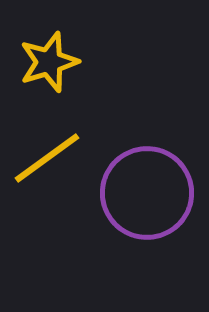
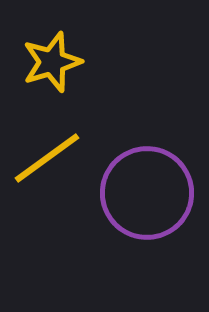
yellow star: moved 3 px right
